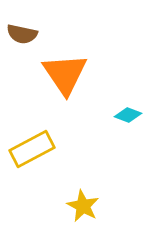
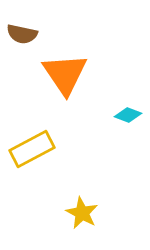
yellow star: moved 1 px left, 7 px down
